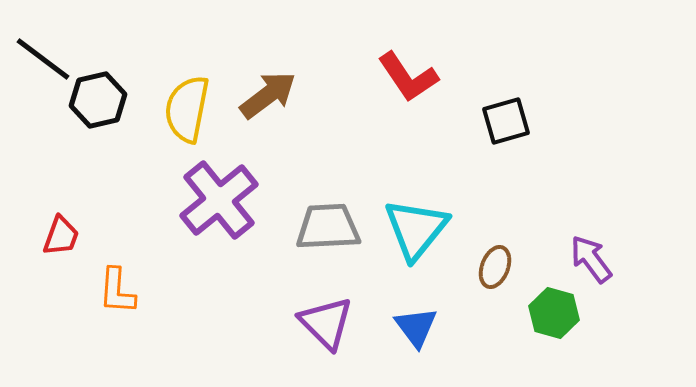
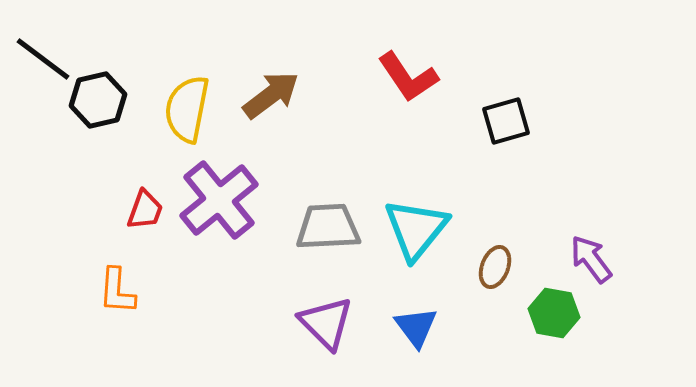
brown arrow: moved 3 px right
red trapezoid: moved 84 px right, 26 px up
green hexagon: rotated 6 degrees counterclockwise
